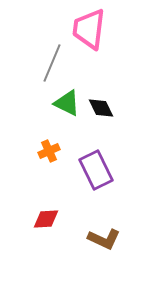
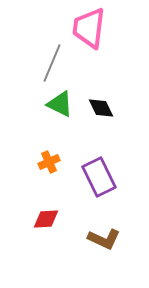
pink trapezoid: moved 1 px up
green triangle: moved 7 px left, 1 px down
orange cross: moved 11 px down
purple rectangle: moved 3 px right, 7 px down
